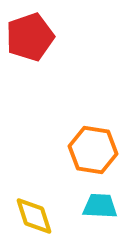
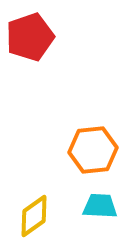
orange hexagon: rotated 15 degrees counterclockwise
yellow diamond: rotated 72 degrees clockwise
